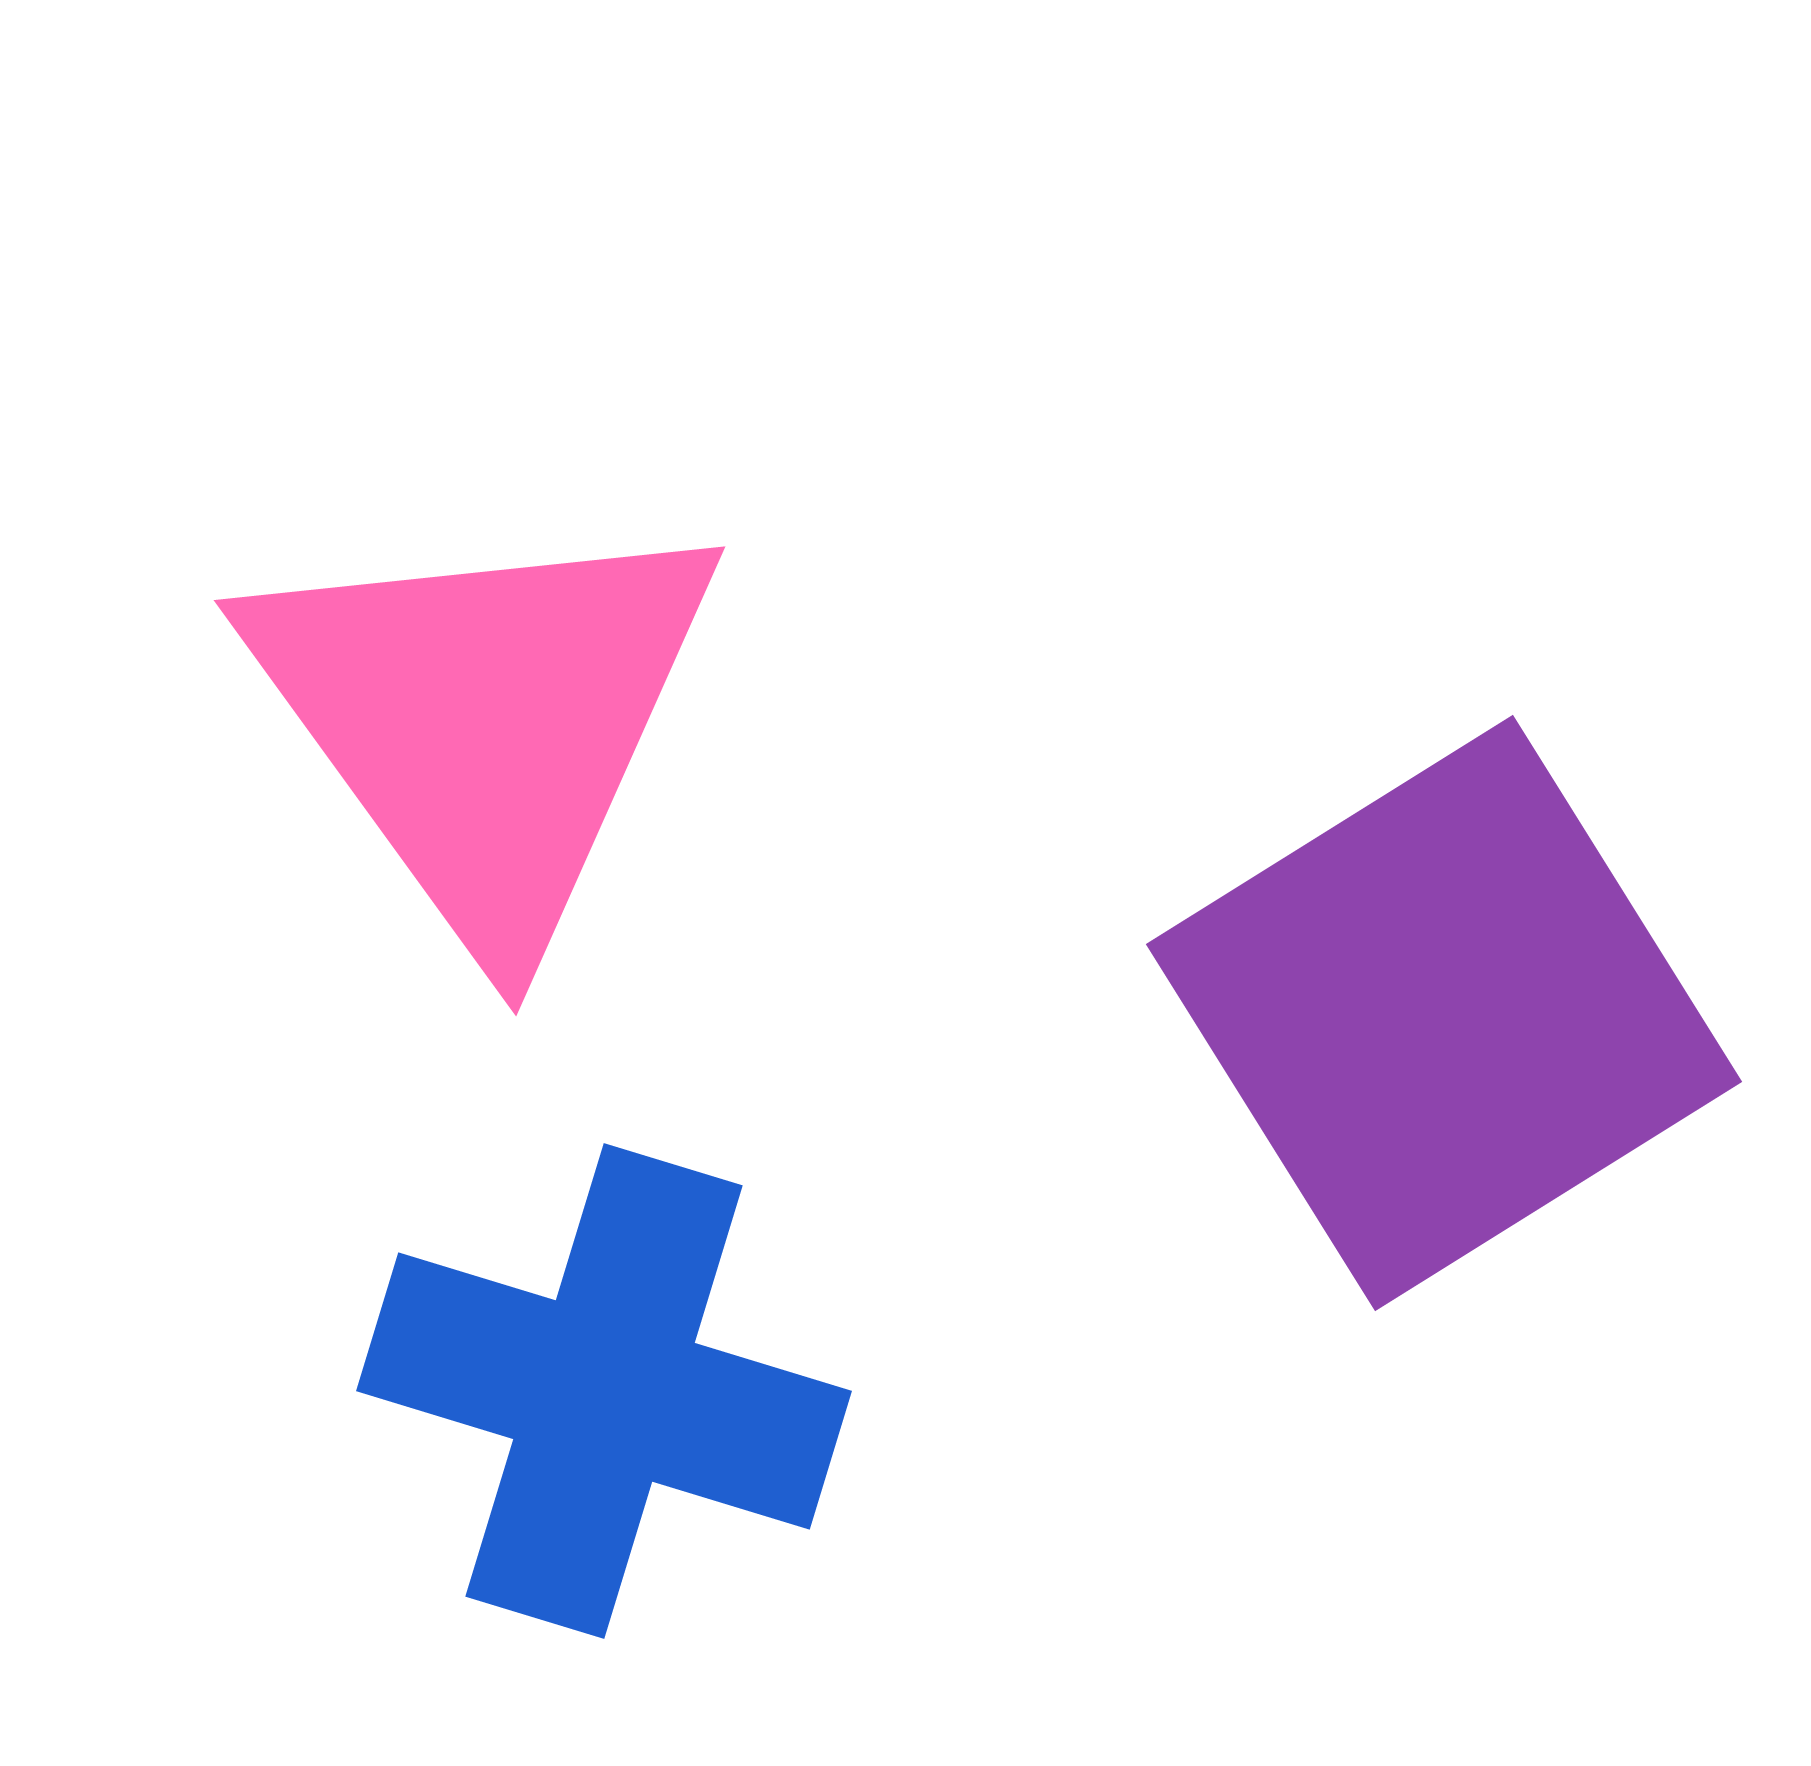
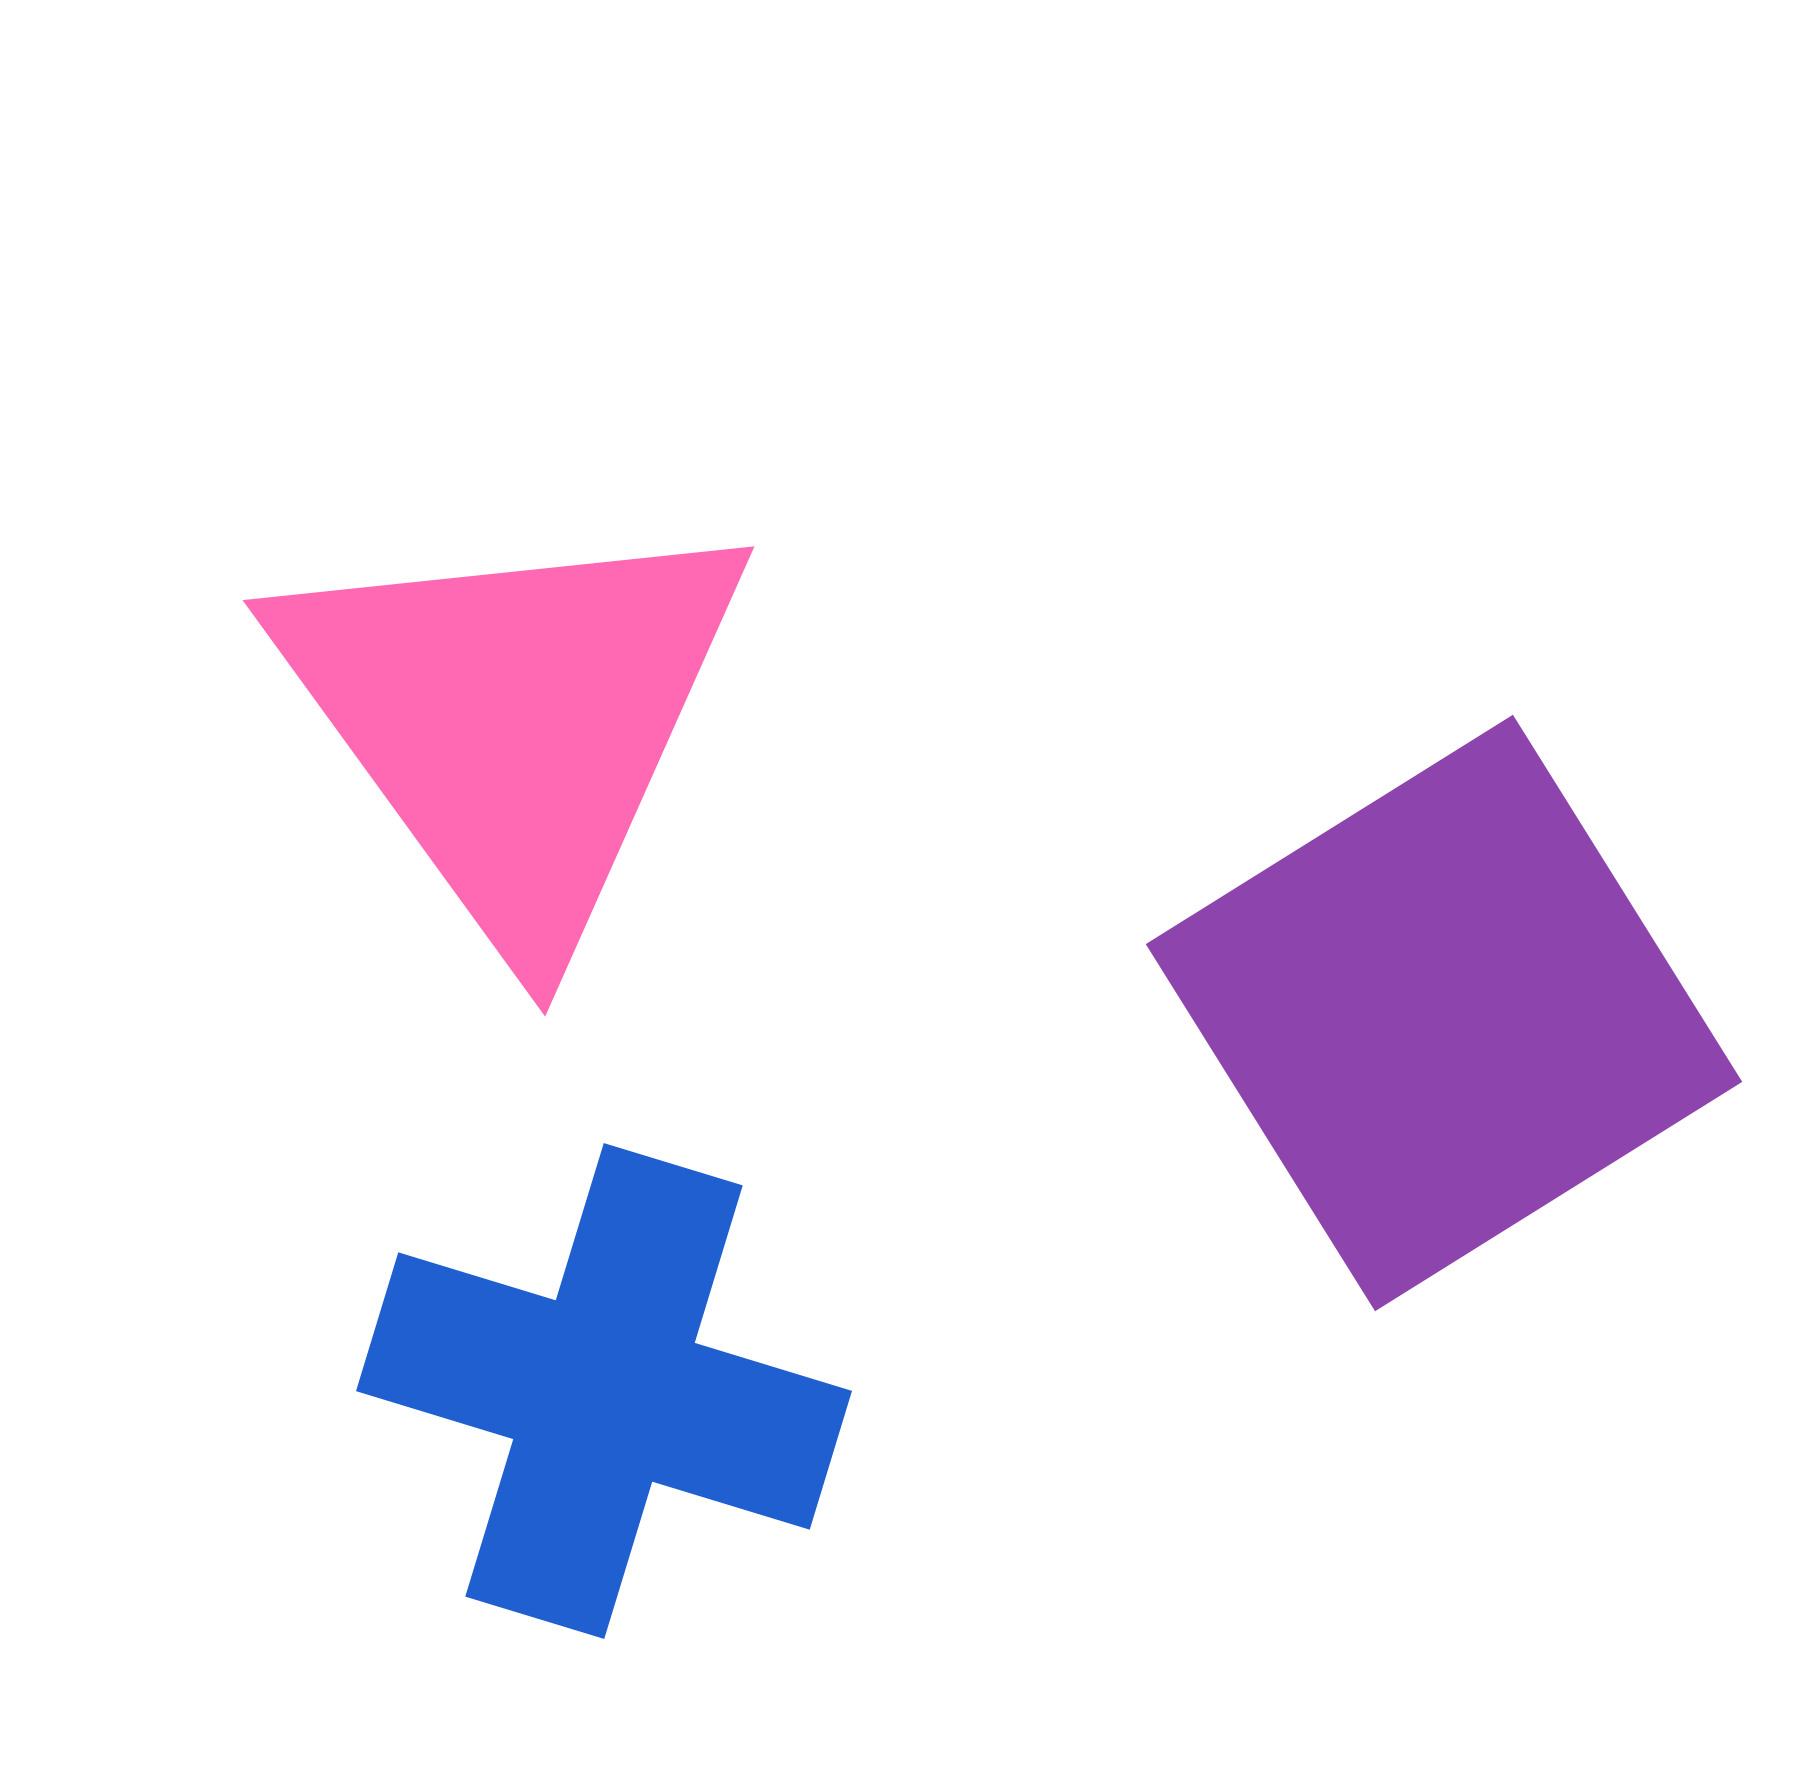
pink triangle: moved 29 px right
